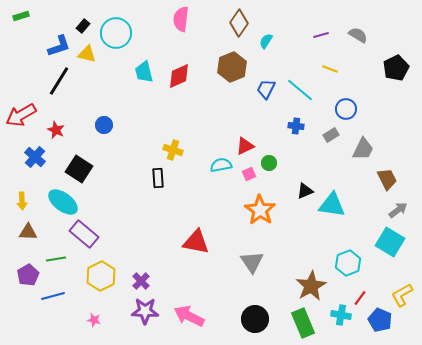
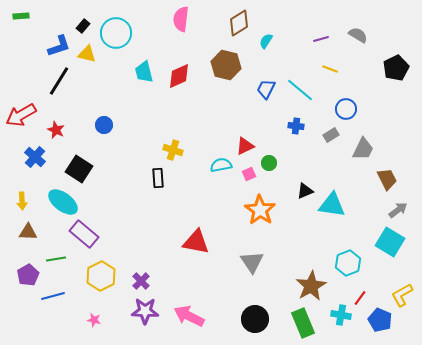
green rectangle at (21, 16): rotated 14 degrees clockwise
brown diamond at (239, 23): rotated 24 degrees clockwise
purple line at (321, 35): moved 4 px down
brown hexagon at (232, 67): moved 6 px left, 2 px up; rotated 24 degrees counterclockwise
